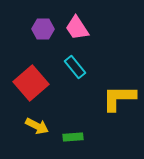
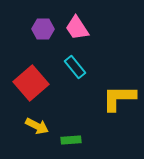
green rectangle: moved 2 px left, 3 px down
